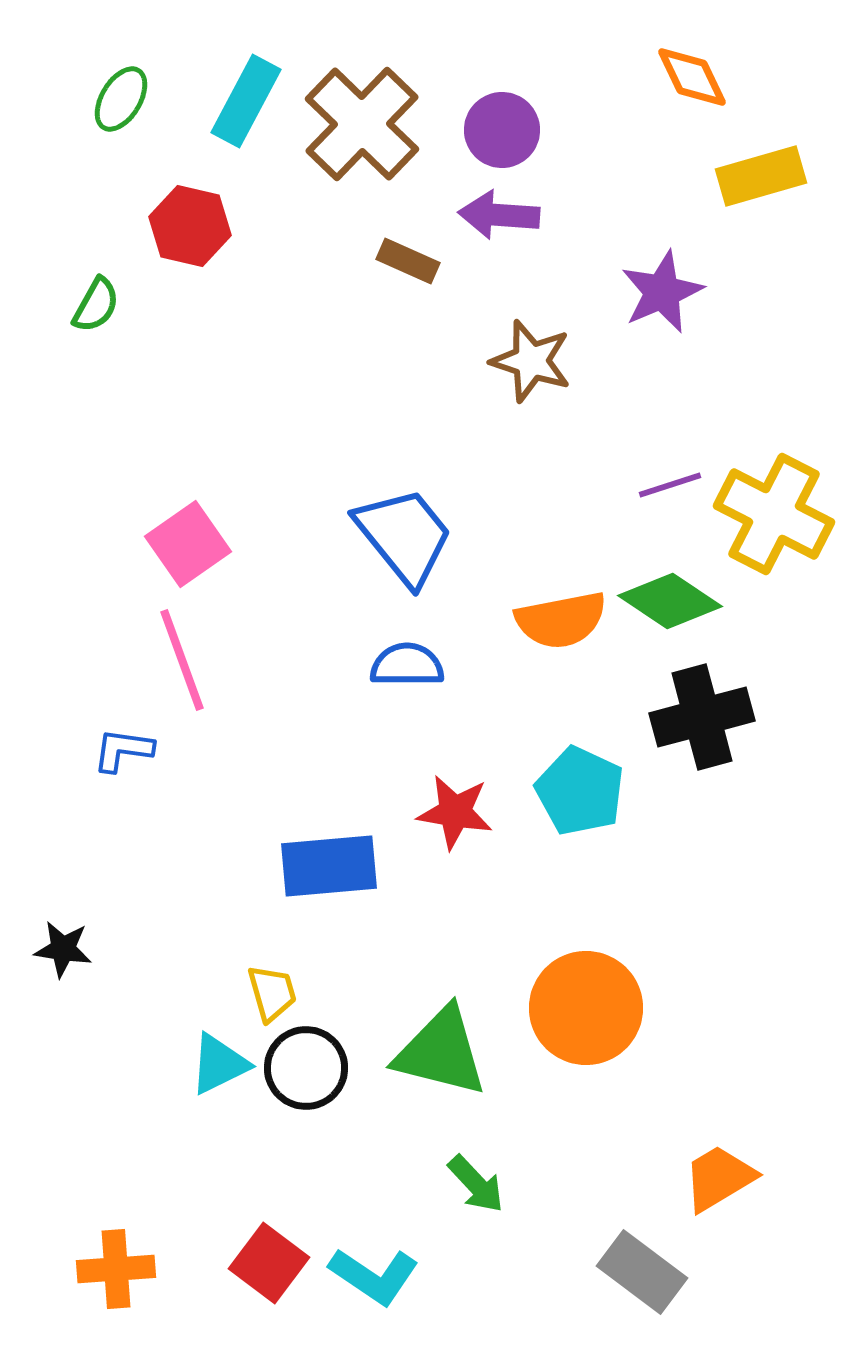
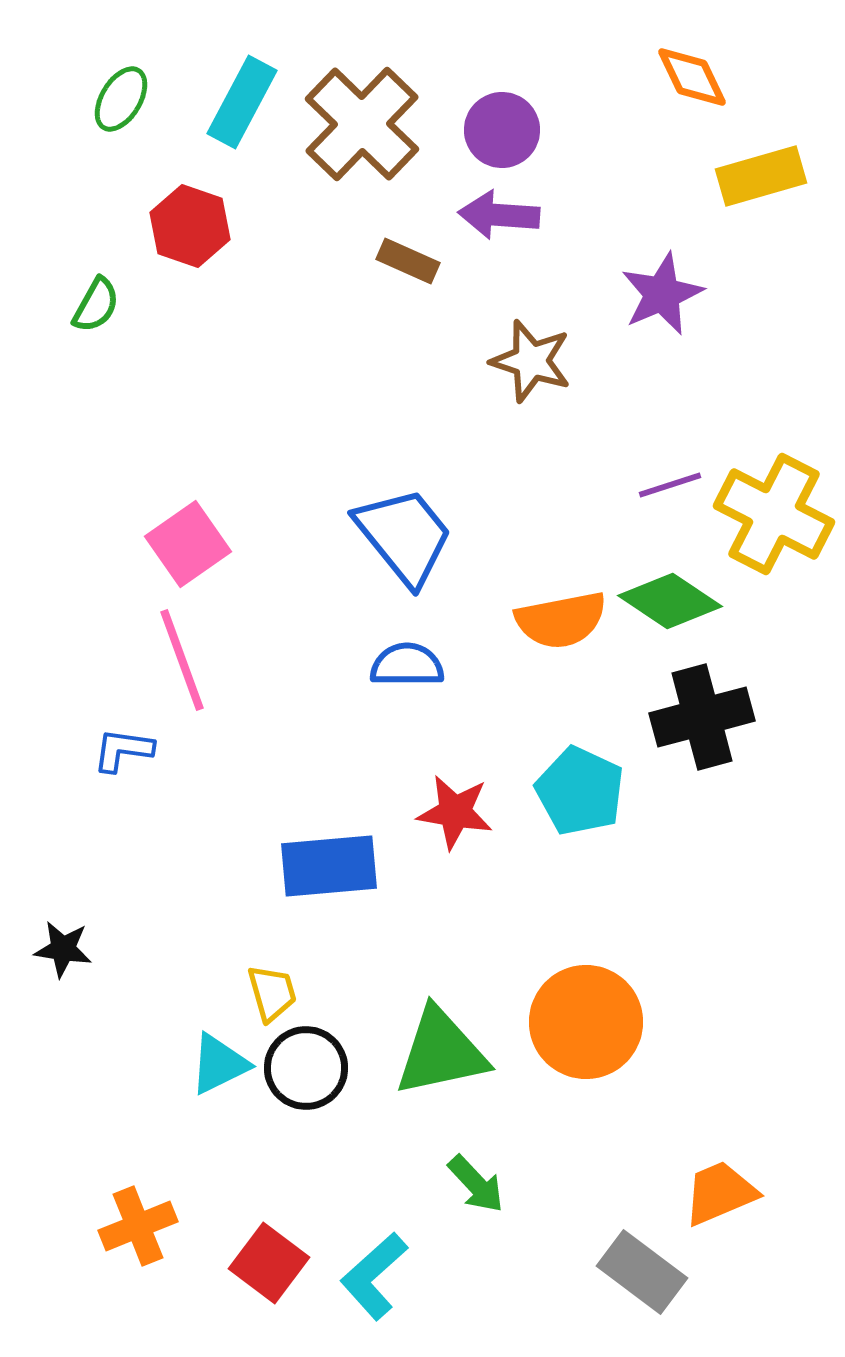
cyan rectangle: moved 4 px left, 1 px down
red hexagon: rotated 6 degrees clockwise
purple star: moved 2 px down
orange circle: moved 14 px down
green triangle: rotated 26 degrees counterclockwise
orange trapezoid: moved 1 px right, 15 px down; rotated 8 degrees clockwise
orange cross: moved 22 px right, 43 px up; rotated 18 degrees counterclockwise
cyan L-shape: rotated 104 degrees clockwise
